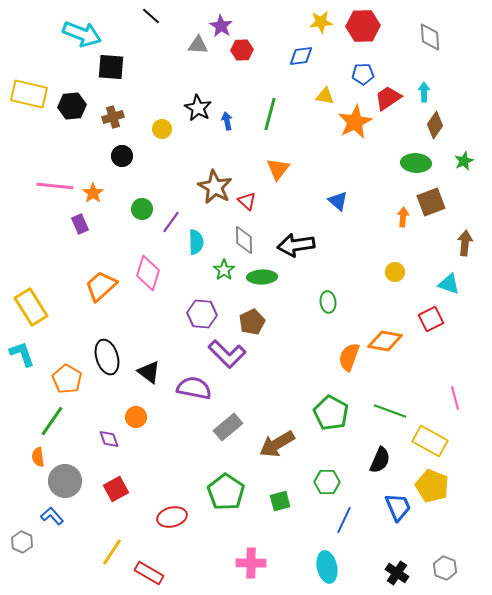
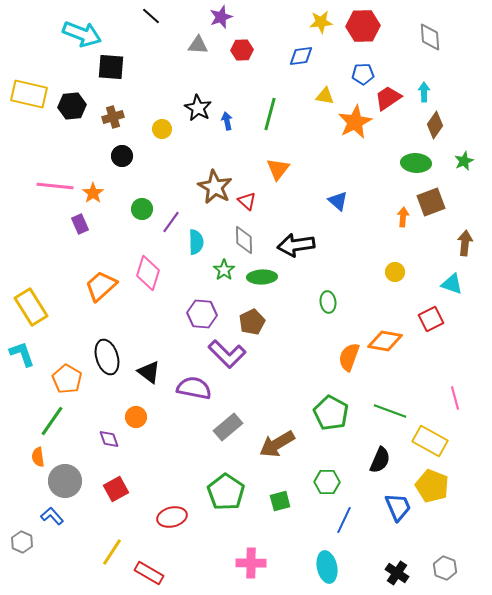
purple star at (221, 26): moved 9 px up; rotated 20 degrees clockwise
cyan triangle at (449, 284): moved 3 px right
